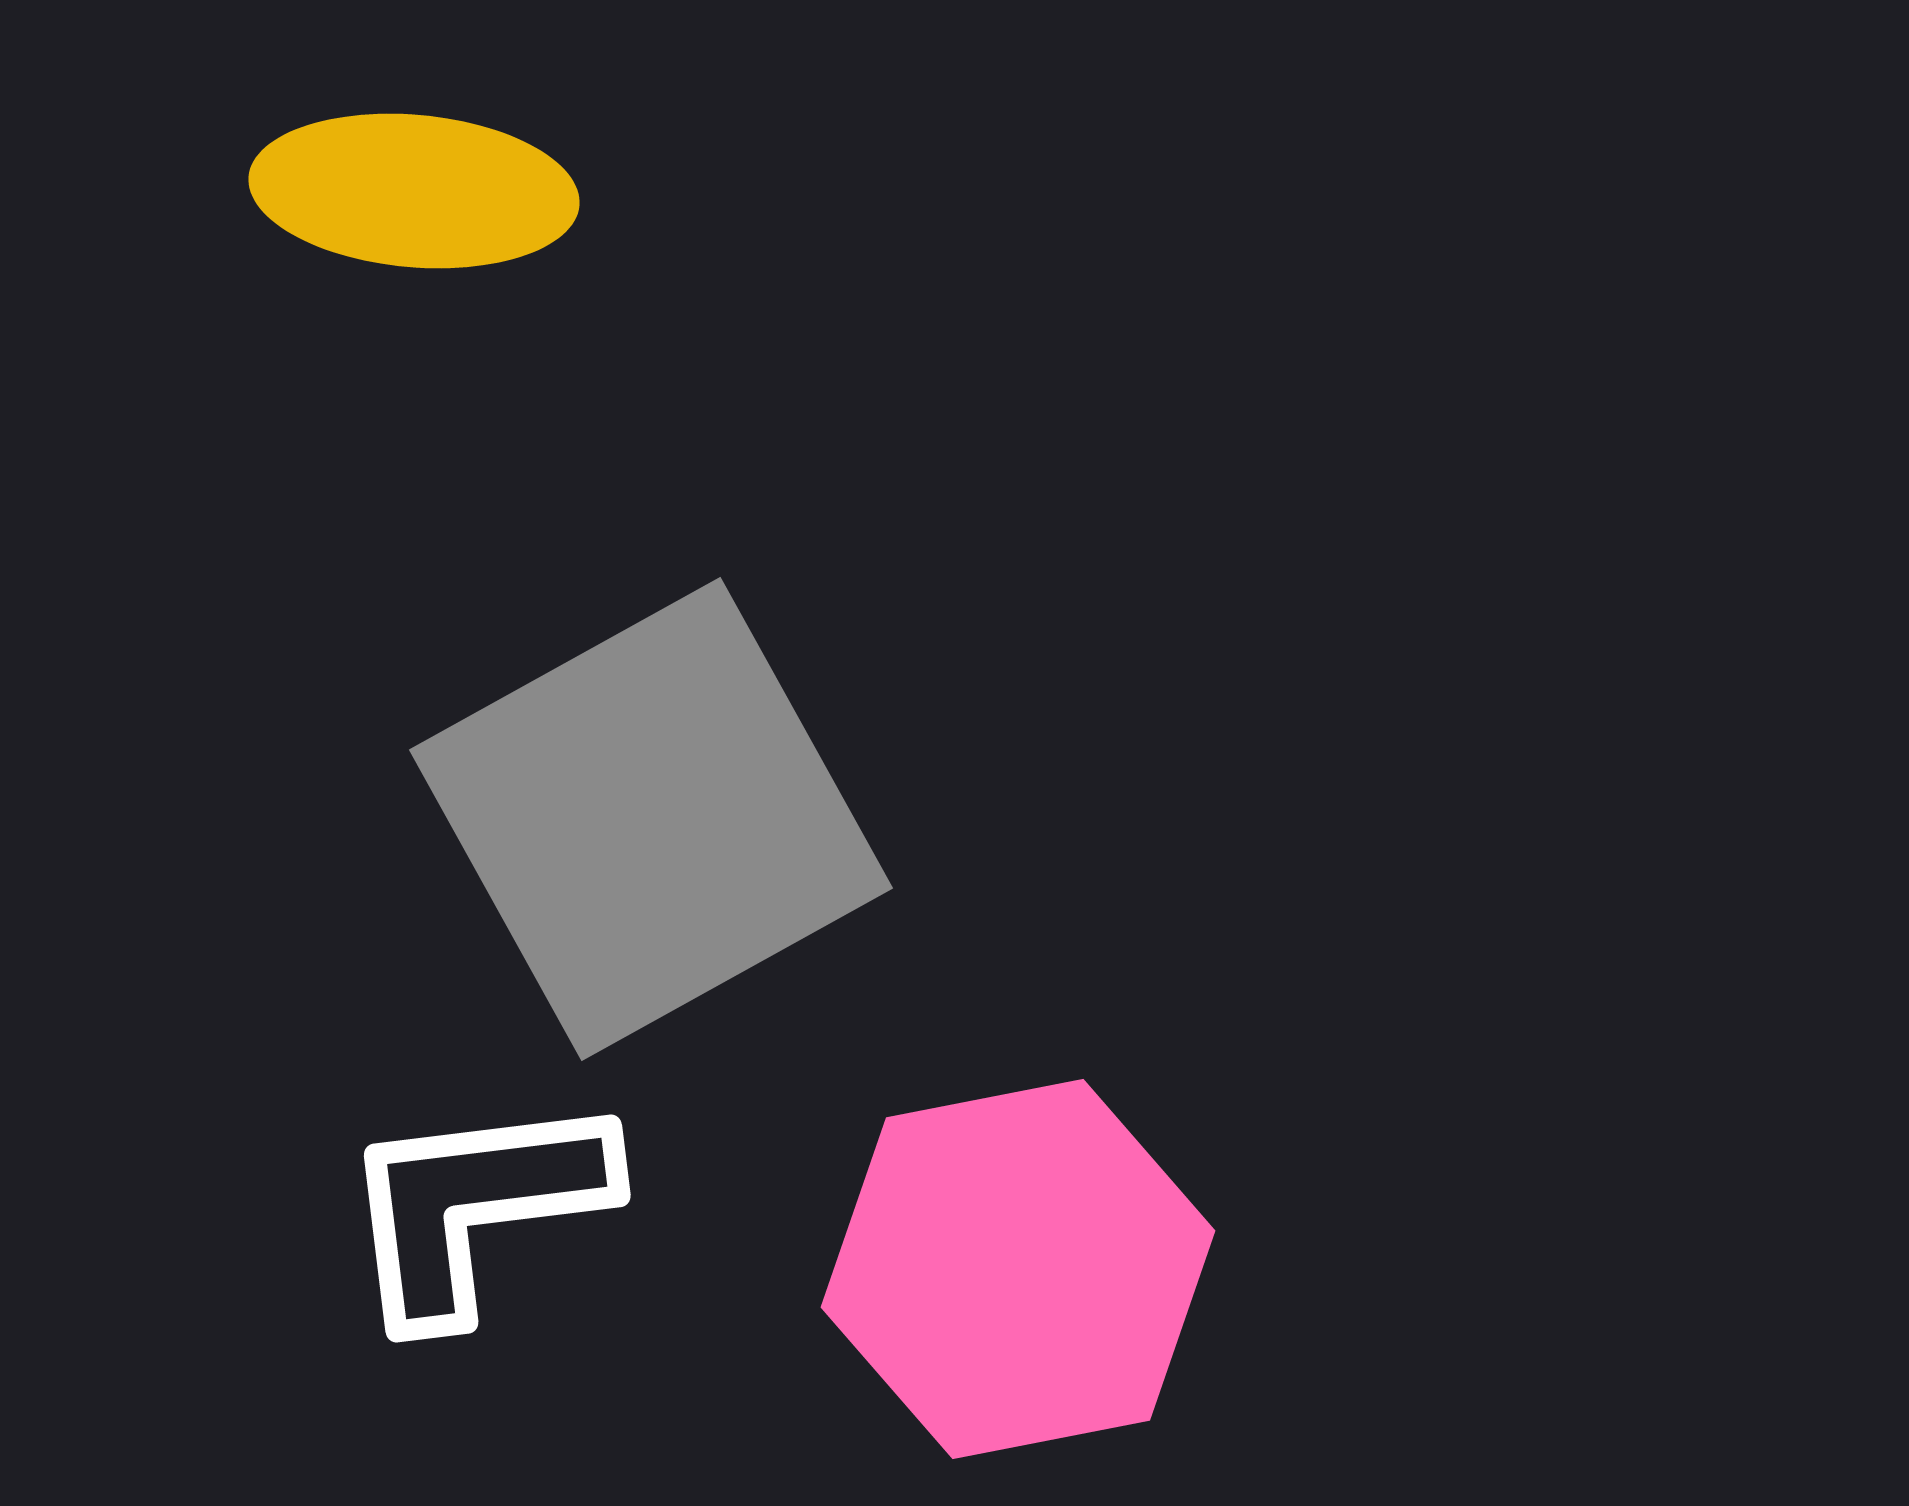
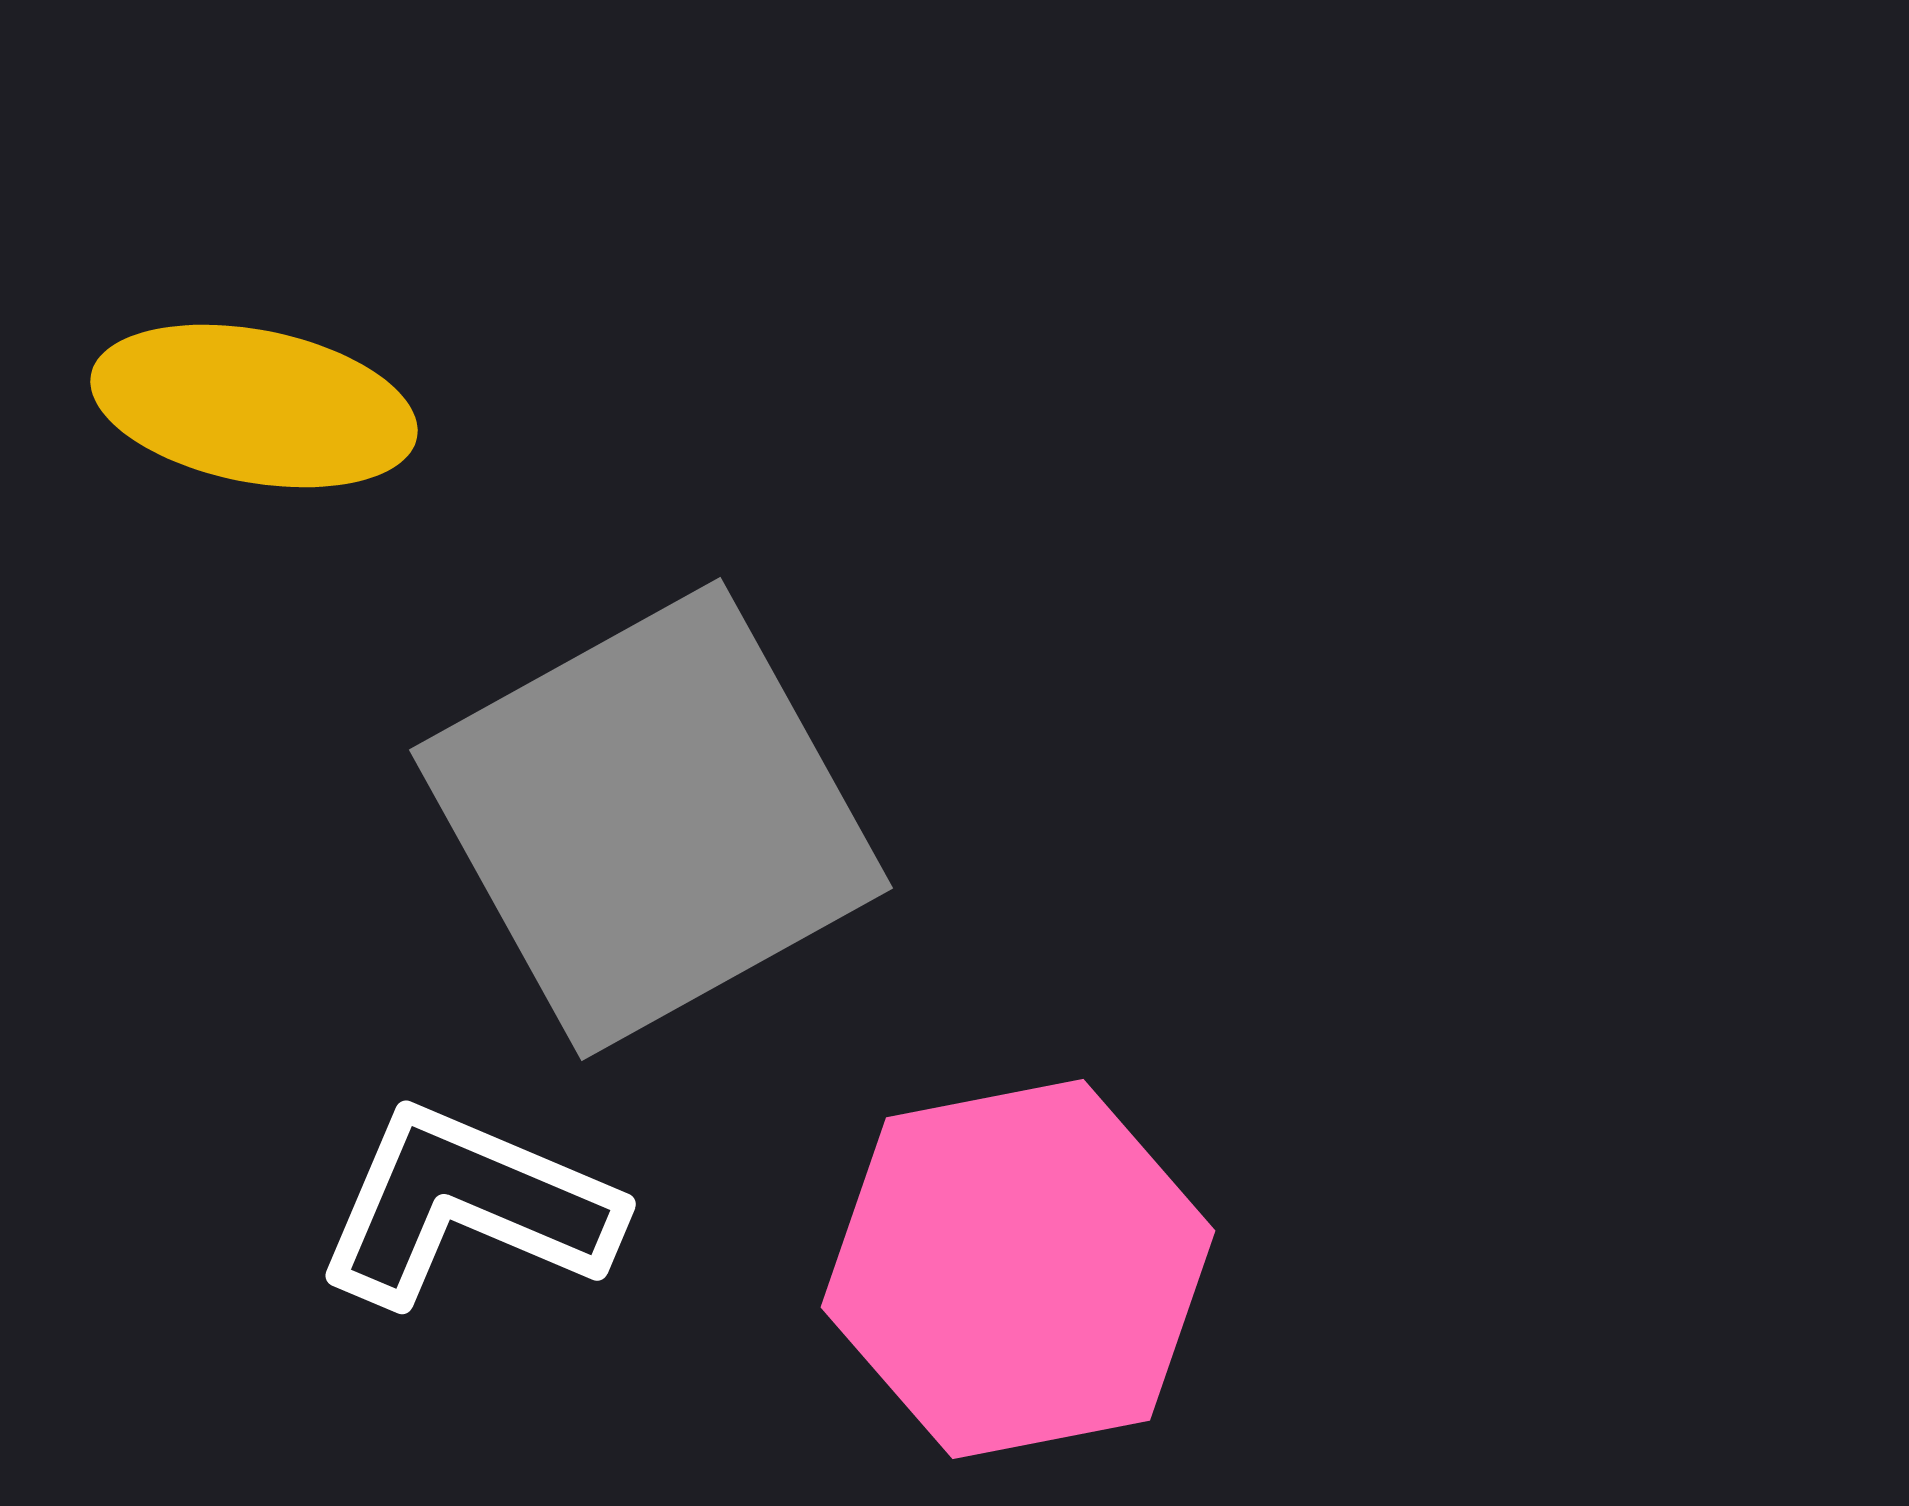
yellow ellipse: moved 160 px left, 215 px down; rotated 6 degrees clockwise
white L-shape: moved 8 px left; rotated 30 degrees clockwise
